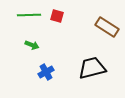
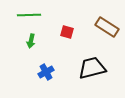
red square: moved 10 px right, 16 px down
green arrow: moved 1 px left, 4 px up; rotated 80 degrees clockwise
